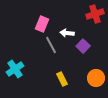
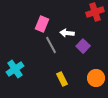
red cross: moved 2 px up
